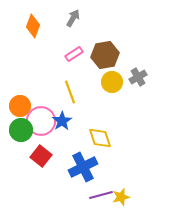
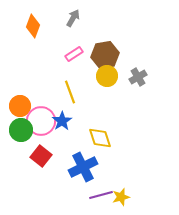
yellow circle: moved 5 px left, 6 px up
